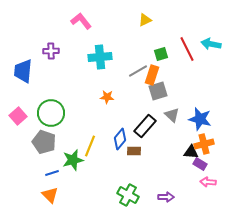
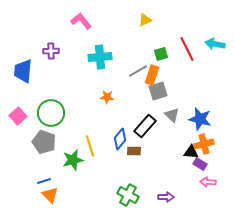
cyan arrow: moved 4 px right
yellow line: rotated 40 degrees counterclockwise
blue line: moved 8 px left, 8 px down
